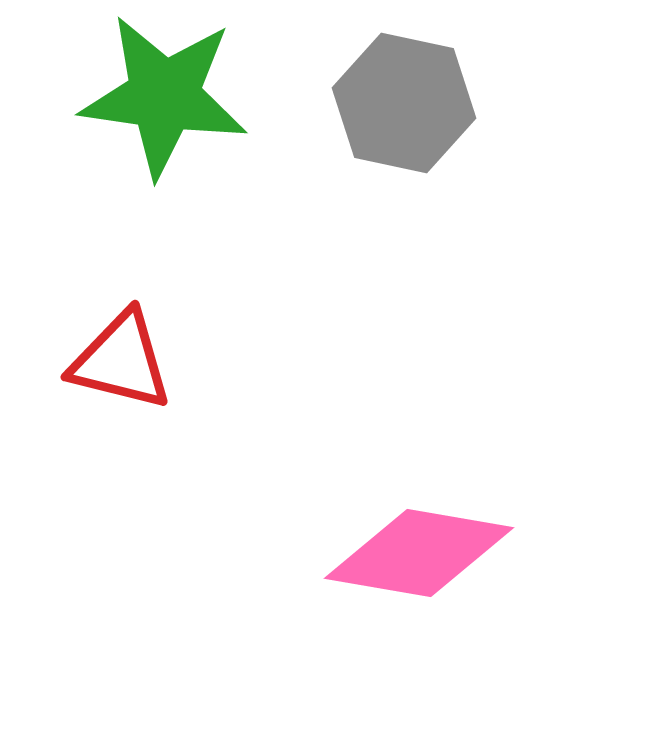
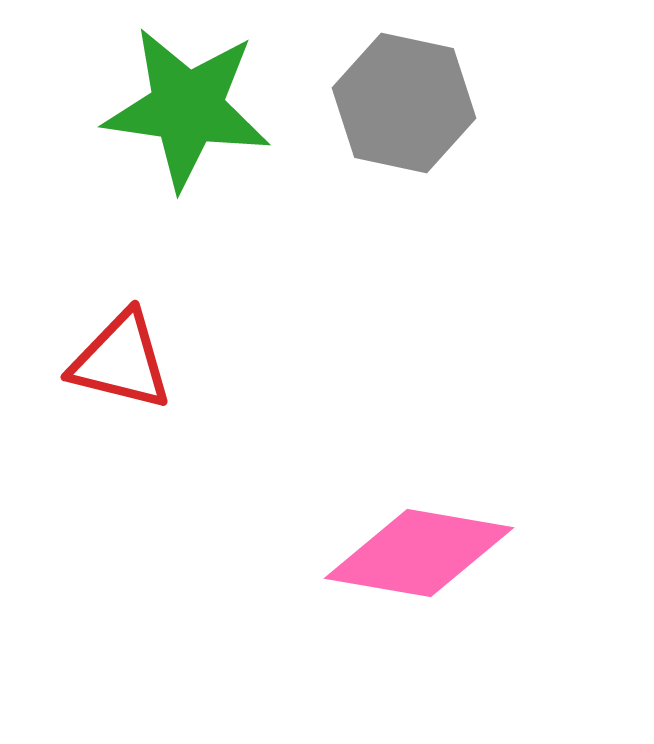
green star: moved 23 px right, 12 px down
